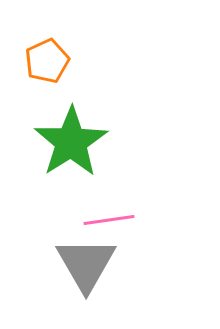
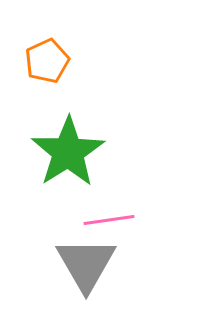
green star: moved 3 px left, 10 px down
